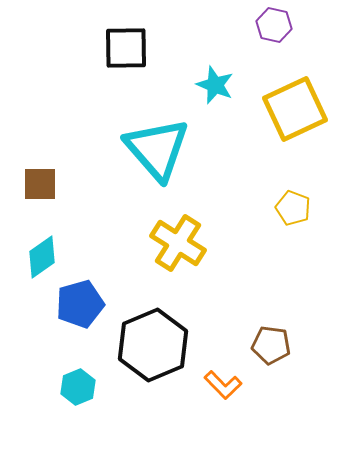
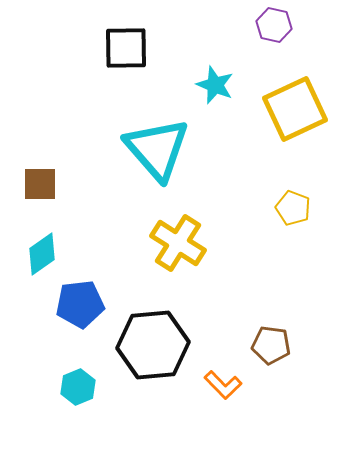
cyan diamond: moved 3 px up
blue pentagon: rotated 9 degrees clockwise
black hexagon: rotated 18 degrees clockwise
